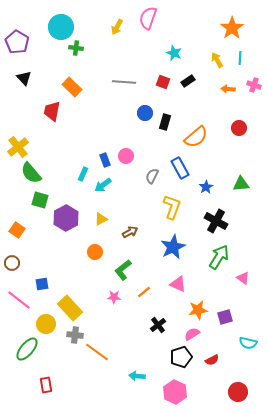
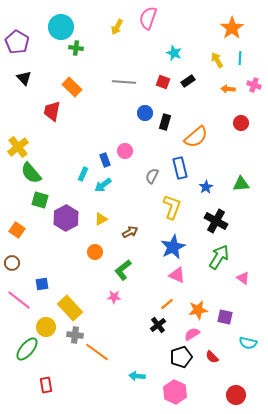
red circle at (239, 128): moved 2 px right, 5 px up
pink circle at (126, 156): moved 1 px left, 5 px up
blue rectangle at (180, 168): rotated 15 degrees clockwise
pink triangle at (178, 284): moved 1 px left, 9 px up
orange line at (144, 292): moved 23 px right, 12 px down
purple square at (225, 317): rotated 28 degrees clockwise
yellow circle at (46, 324): moved 3 px down
red semicircle at (212, 360): moved 3 px up; rotated 72 degrees clockwise
red circle at (238, 392): moved 2 px left, 3 px down
